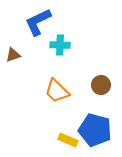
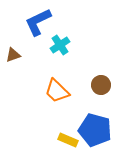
cyan cross: rotated 36 degrees counterclockwise
